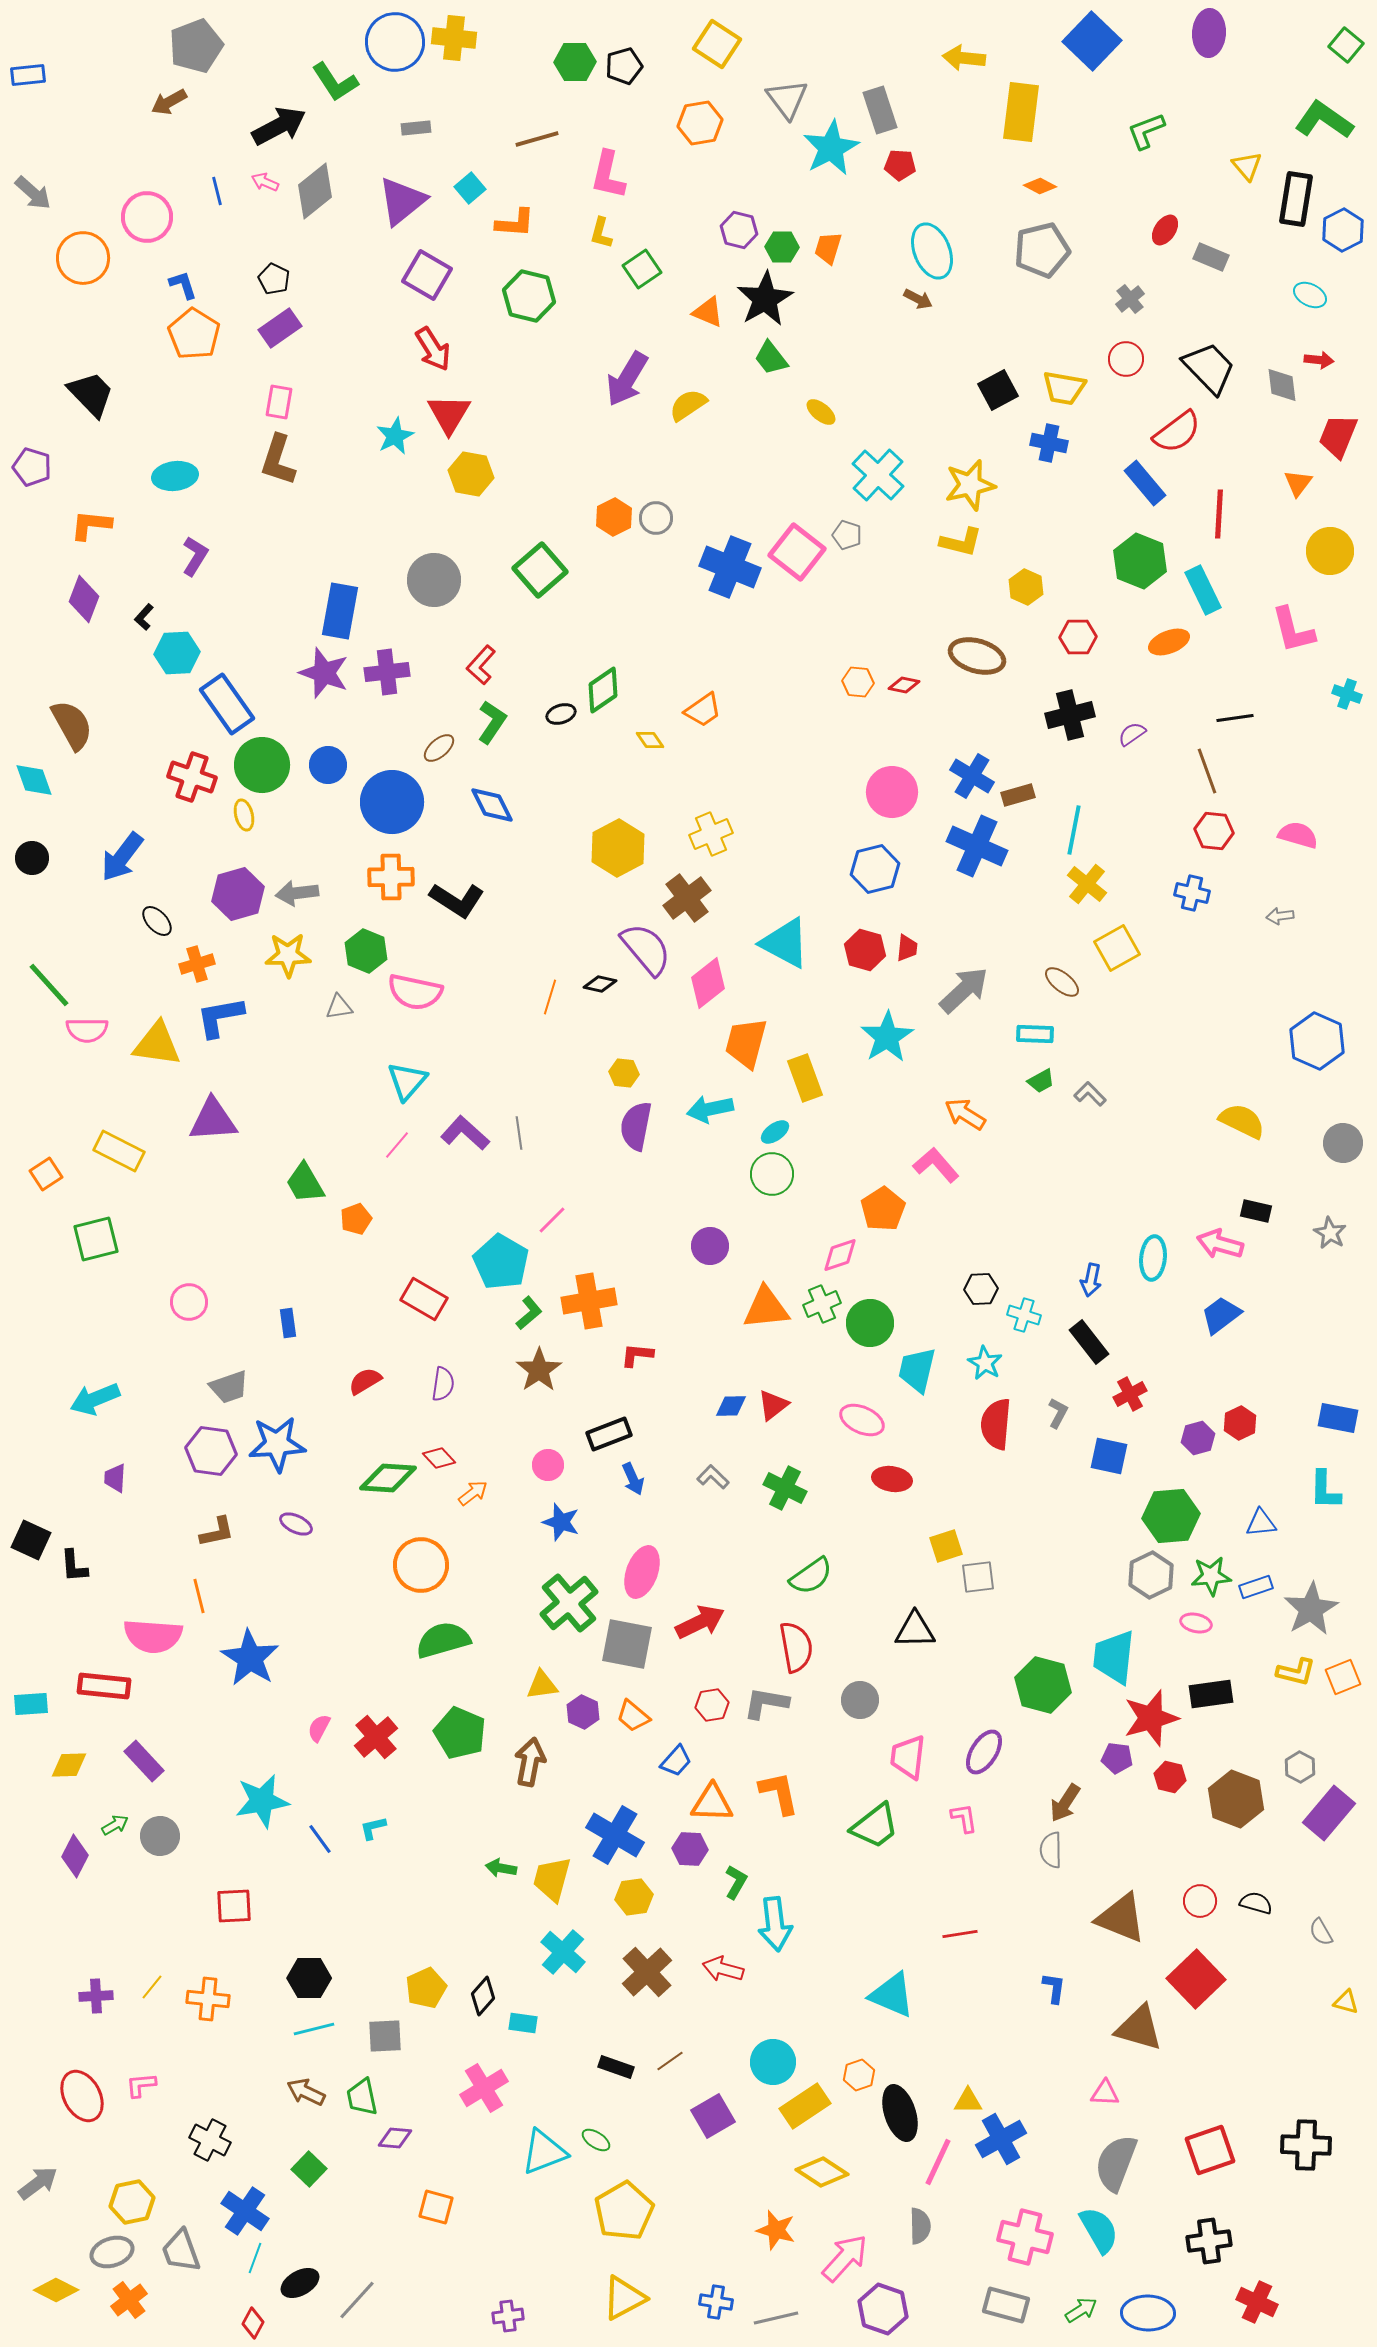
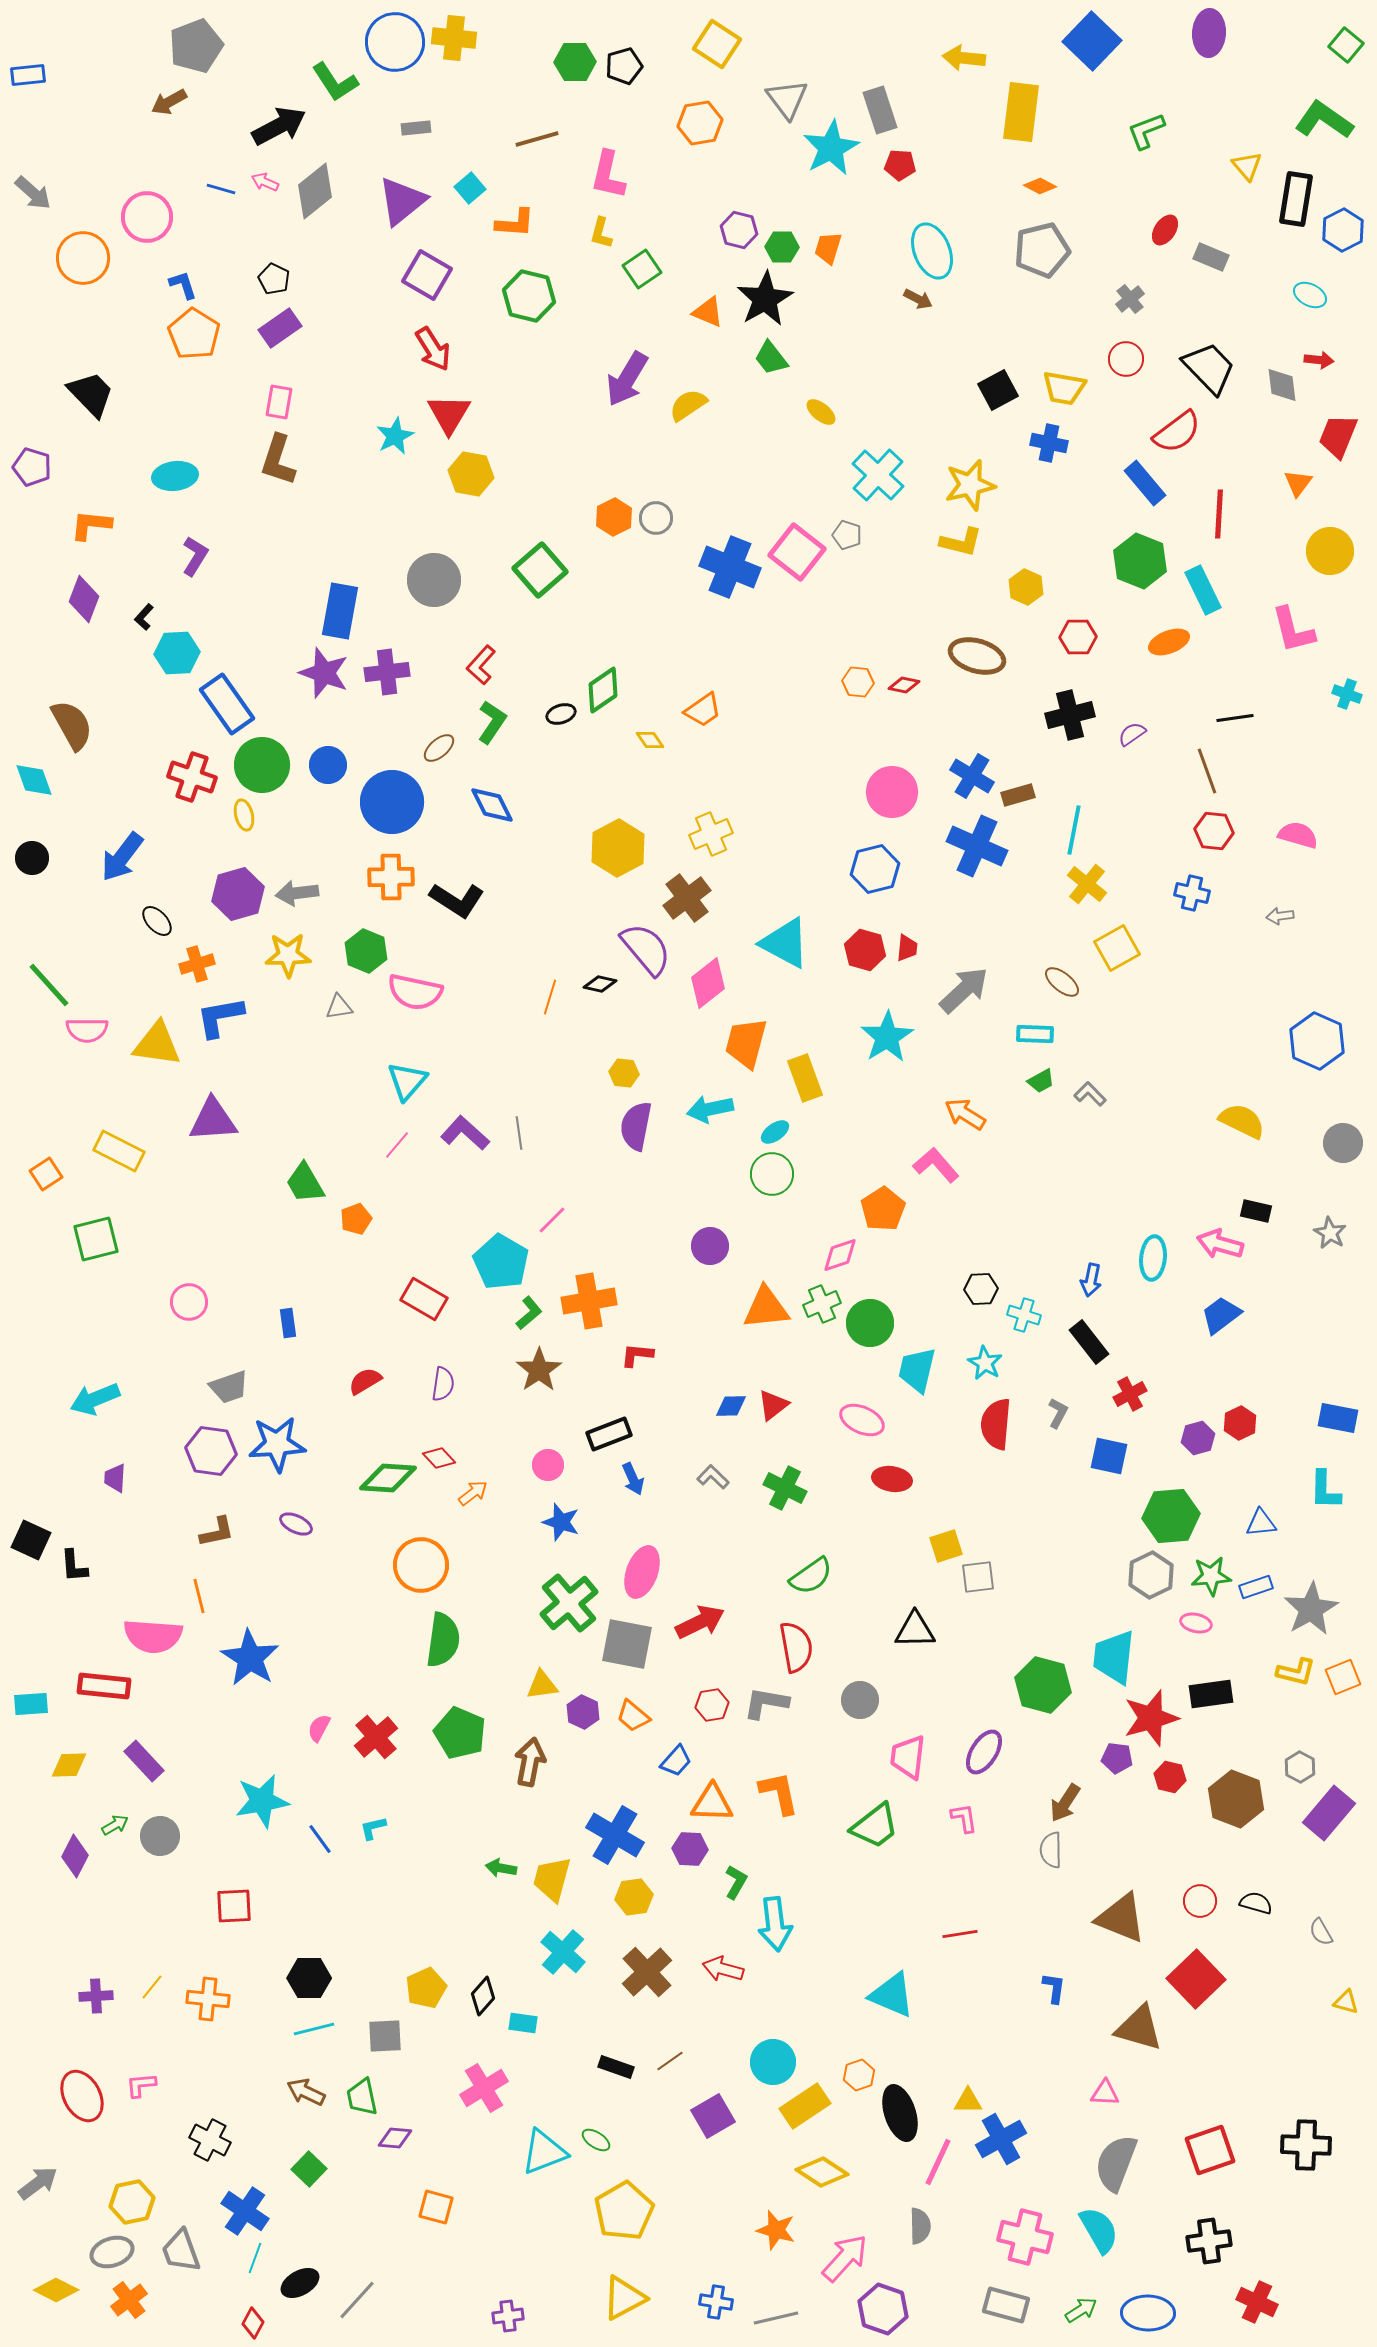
blue line at (217, 191): moved 4 px right, 2 px up; rotated 60 degrees counterclockwise
green semicircle at (443, 1640): rotated 114 degrees clockwise
